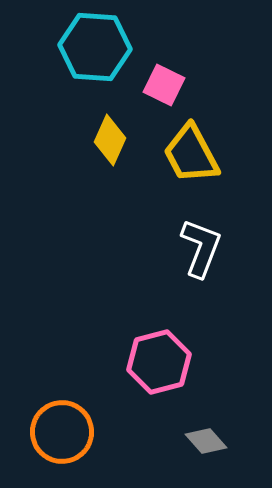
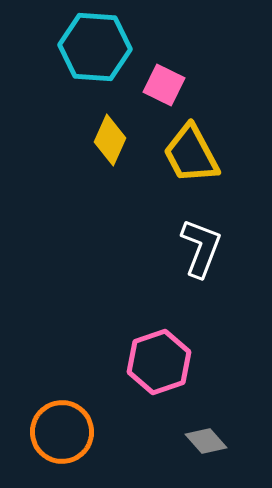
pink hexagon: rotated 4 degrees counterclockwise
